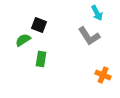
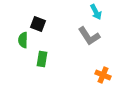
cyan arrow: moved 1 px left, 1 px up
black square: moved 1 px left, 1 px up
green semicircle: rotated 56 degrees counterclockwise
green rectangle: moved 1 px right
